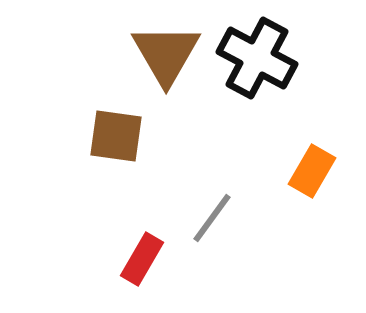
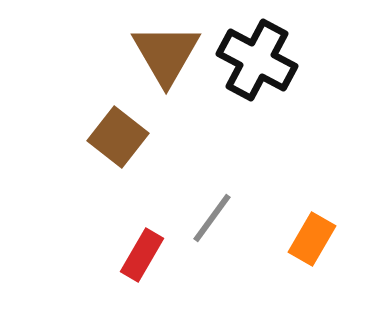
black cross: moved 2 px down
brown square: moved 2 px right, 1 px down; rotated 30 degrees clockwise
orange rectangle: moved 68 px down
red rectangle: moved 4 px up
